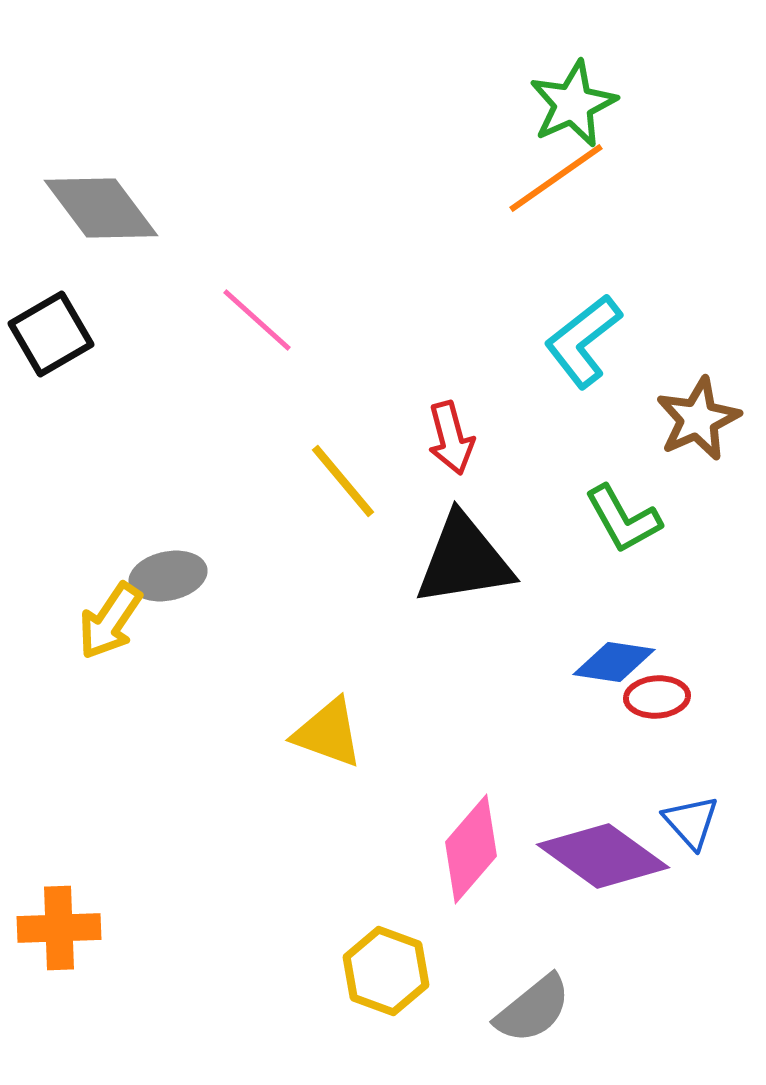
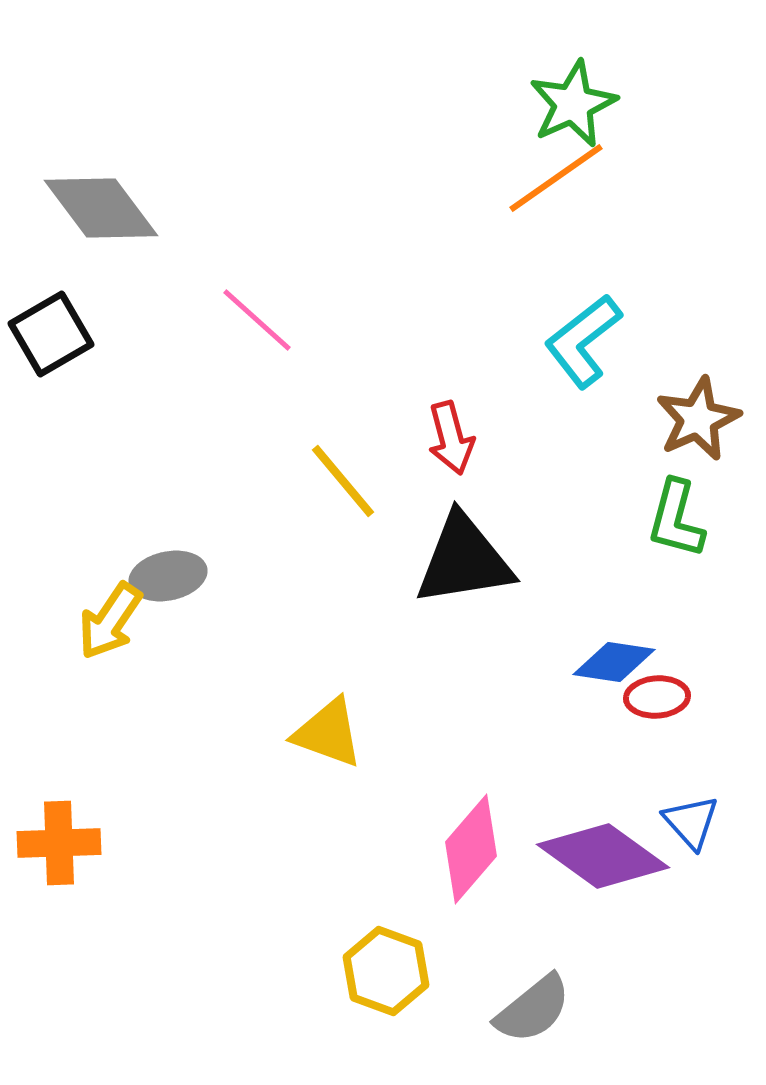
green L-shape: moved 53 px right; rotated 44 degrees clockwise
orange cross: moved 85 px up
